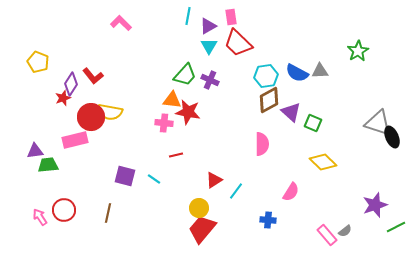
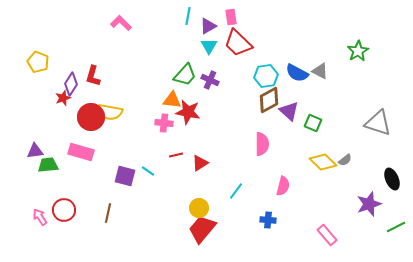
gray triangle at (320, 71): rotated 30 degrees clockwise
red L-shape at (93, 76): rotated 55 degrees clockwise
purple triangle at (291, 112): moved 2 px left, 1 px up
black ellipse at (392, 137): moved 42 px down
pink rectangle at (75, 140): moved 6 px right, 12 px down; rotated 30 degrees clockwise
cyan line at (154, 179): moved 6 px left, 8 px up
red triangle at (214, 180): moved 14 px left, 17 px up
pink semicircle at (291, 192): moved 8 px left, 6 px up; rotated 18 degrees counterclockwise
purple star at (375, 205): moved 6 px left, 1 px up
gray semicircle at (345, 231): moved 71 px up
